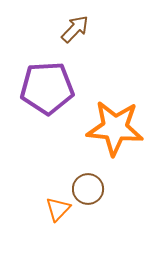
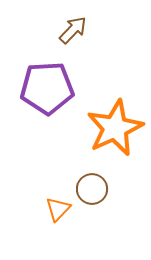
brown arrow: moved 2 px left, 1 px down
orange star: rotated 30 degrees counterclockwise
brown circle: moved 4 px right
